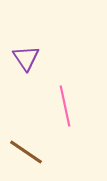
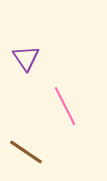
pink line: rotated 15 degrees counterclockwise
